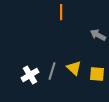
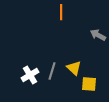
yellow square: moved 8 px left, 10 px down
